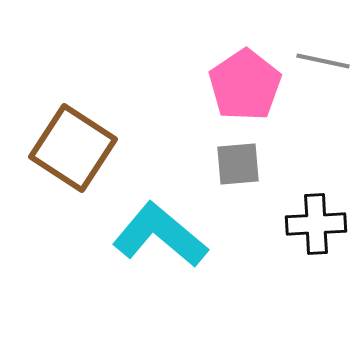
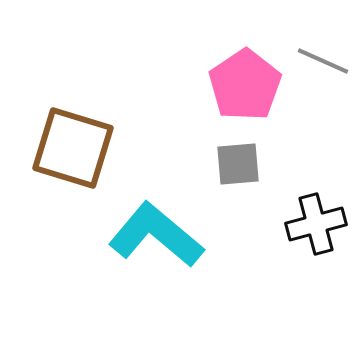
gray line: rotated 12 degrees clockwise
brown square: rotated 16 degrees counterclockwise
black cross: rotated 12 degrees counterclockwise
cyan L-shape: moved 4 px left
